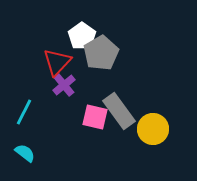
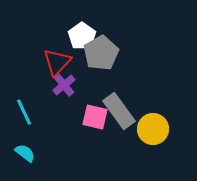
cyan line: rotated 52 degrees counterclockwise
